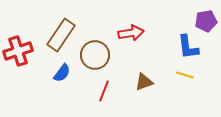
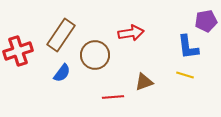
red line: moved 9 px right, 6 px down; rotated 65 degrees clockwise
